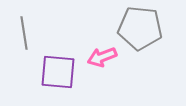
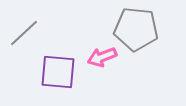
gray pentagon: moved 4 px left, 1 px down
gray line: rotated 56 degrees clockwise
